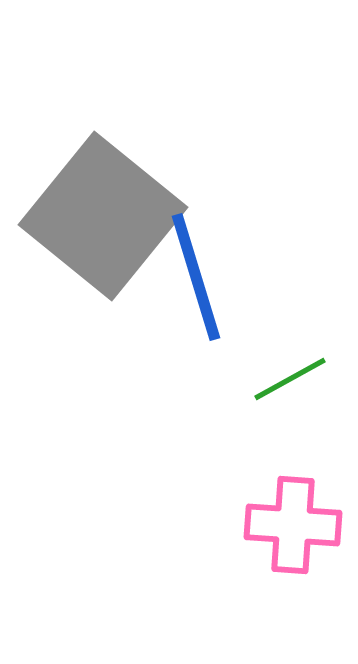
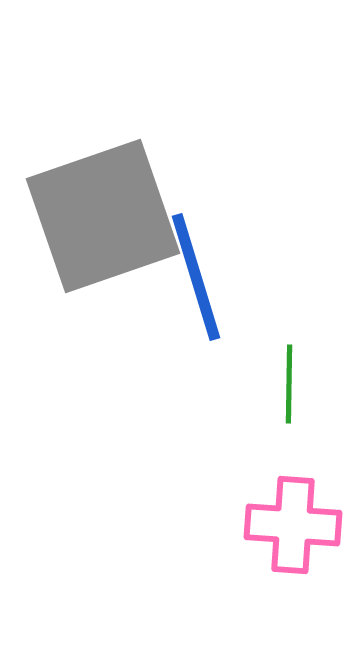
gray square: rotated 32 degrees clockwise
green line: moved 1 px left, 5 px down; rotated 60 degrees counterclockwise
